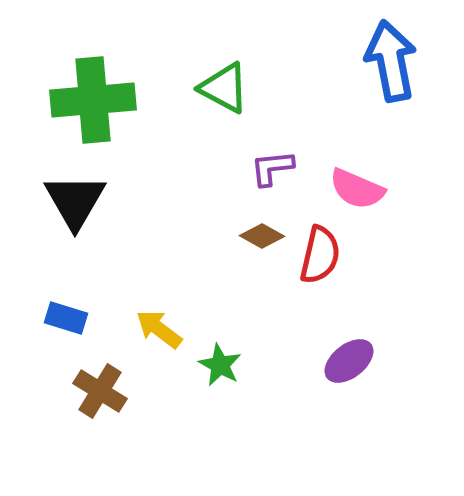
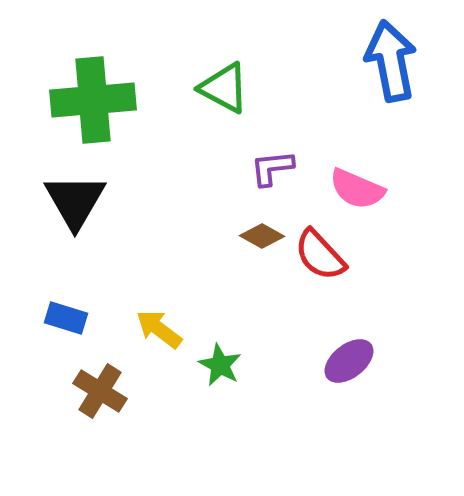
red semicircle: rotated 124 degrees clockwise
